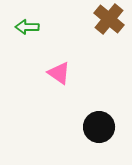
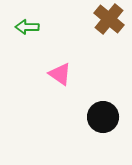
pink triangle: moved 1 px right, 1 px down
black circle: moved 4 px right, 10 px up
